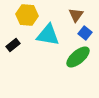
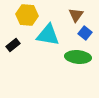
green ellipse: rotated 45 degrees clockwise
